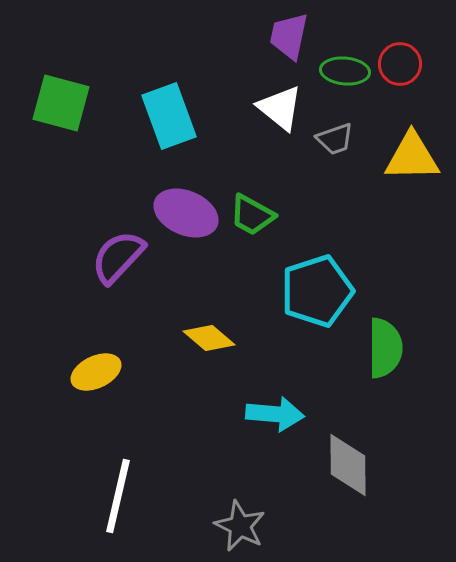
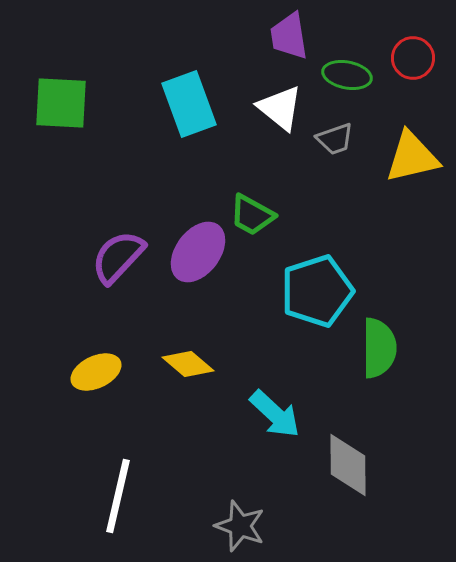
purple trapezoid: rotated 21 degrees counterclockwise
red circle: moved 13 px right, 6 px up
green ellipse: moved 2 px right, 4 px down; rotated 6 degrees clockwise
green square: rotated 12 degrees counterclockwise
cyan rectangle: moved 20 px right, 12 px up
yellow triangle: rotated 12 degrees counterclockwise
purple ellipse: moved 12 px right, 39 px down; rotated 76 degrees counterclockwise
yellow diamond: moved 21 px left, 26 px down
green semicircle: moved 6 px left
cyan arrow: rotated 38 degrees clockwise
gray star: rotated 6 degrees counterclockwise
